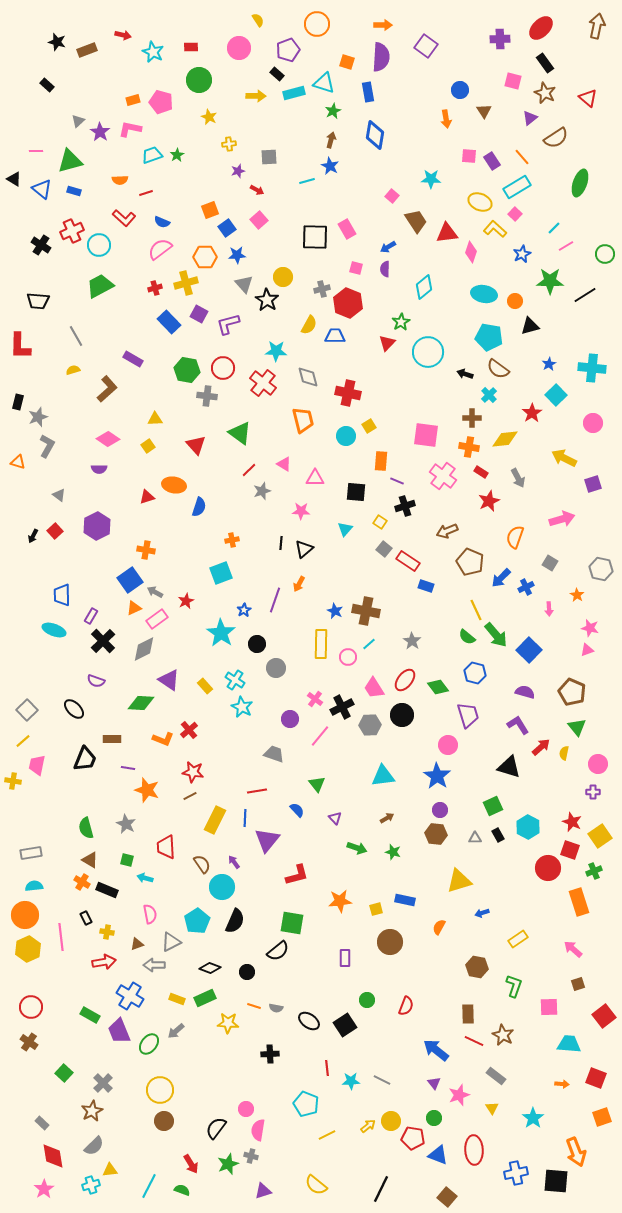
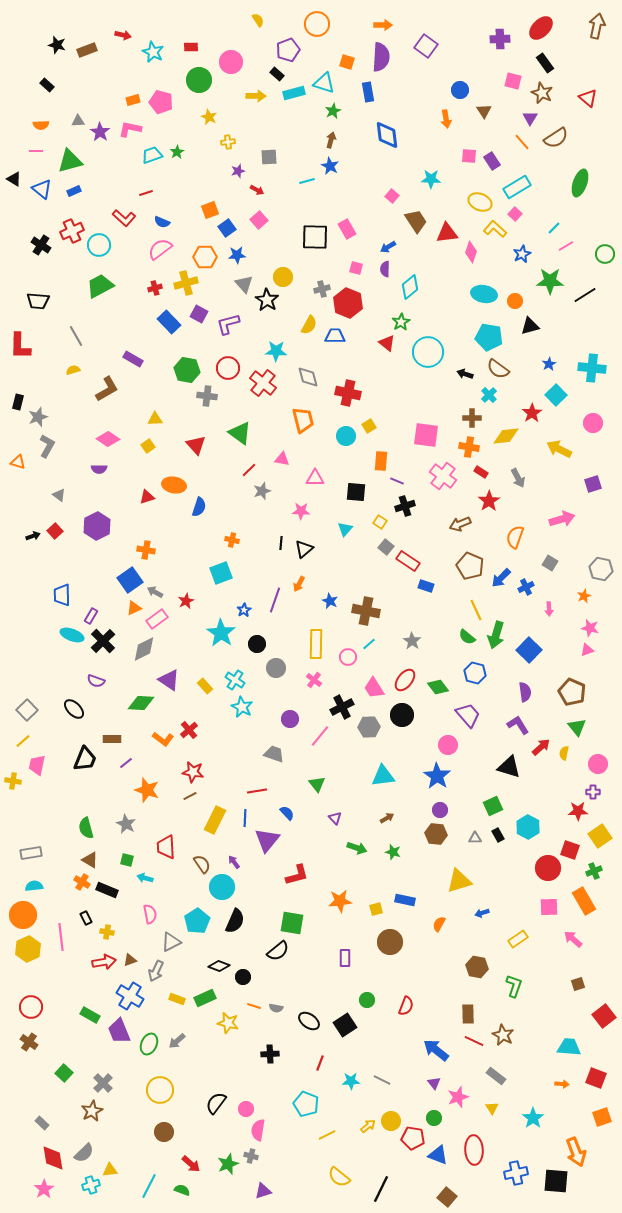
black star at (57, 42): moved 3 px down
pink circle at (239, 48): moved 8 px left, 14 px down
brown star at (545, 93): moved 3 px left
purple triangle at (530, 118): rotated 21 degrees counterclockwise
gray triangle at (78, 121): rotated 40 degrees clockwise
blue diamond at (375, 135): moved 12 px right; rotated 16 degrees counterclockwise
yellow cross at (229, 144): moved 1 px left, 2 px up
green star at (177, 155): moved 3 px up
orange line at (522, 157): moved 15 px up
orange semicircle at (120, 180): moved 79 px left, 55 px up
blue rectangle at (74, 191): rotated 40 degrees counterclockwise
cyan diamond at (424, 287): moved 14 px left
red triangle at (387, 343): rotated 36 degrees counterclockwise
red circle at (223, 368): moved 5 px right
brown L-shape at (107, 389): rotated 12 degrees clockwise
yellow diamond at (505, 439): moved 1 px right, 3 px up
yellow arrow at (564, 458): moved 5 px left, 9 px up
pink triangle at (284, 464): moved 2 px left, 5 px up; rotated 21 degrees counterclockwise
red star at (489, 501): rotated 10 degrees counterclockwise
brown arrow at (447, 531): moved 13 px right, 7 px up
black arrow at (33, 536): rotated 136 degrees counterclockwise
orange cross at (232, 540): rotated 24 degrees clockwise
gray square at (384, 549): moved 2 px right, 2 px up
brown pentagon at (470, 562): moved 4 px down
orange star at (577, 595): moved 7 px right, 1 px down; rotated 16 degrees clockwise
blue star at (335, 611): moved 5 px left, 10 px up
cyan ellipse at (54, 630): moved 18 px right, 5 px down
green arrow at (496, 635): rotated 56 degrees clockwise
yellow rectangle at (321, 644): moved 5 px left
purple semicircle at (525, 692): rotated 66 degrees clockwise
pink cross at (315, 699): moved 1 px left, 19 px up
purple trapezoid at (468, 715): rotated 24 degrees counterclockwise
gray hexagon at (370, 725): moved 1 px left, 2 px down
orange L-shape at (163, 739): rotated 15 degrees clockwise
purple line at (128, 768): moved 2 px left, 5 px up; rotated 48 degrees counterclockwise
blue semicircle at (297, 810): moved 10 px left, 3 px down
red star at (572, 822): moved 6 px right, 11 px up; rotated 24 degrees counterclockwise
orange rectangle at (579, 902): moved 5 px right, 1 px up; rotated 12 degrees counterclockwise
orange circle at (25, 915): moved 2 px left
orange semicircle at (439, 927): moved 3 px up
brown triangle at (137, 944): moved 7 px left, 16 px down
pink arrow at (573, 949): moved 10 px up
gray arrow at (154, 965): moved 2 px right, 6 px down; rotated 65 degrees counterclockwise
black diamond at (210, 968): moved 9 px right, 2 px up
black circle at (247, 972): moved 4 px left, 5 px down
pink square at (549, 1007): moved 100 px up
yellow star at (228, 1023): rotated 10 degrees clockwise
gray arrow at (176, 1031): moved 1 px right, 10 px down
green ellipse at (149, 1044): rotated 15 degrees counterclockwise
cyan trapezoid at (569, 1044): moved 3 px down
red line at (327, 1068): moved 7 px left, 5 px up; rotated 28 degrees clockwise
pink star at (459, 1095): moved 1 px left, 2 px down
brown circle at (164, 1121): moved 11 px down
black semicircle at (216, 1128): moved 25 px up
gray semicircle at (94, 1146): moved 10 px left, 7 px down
red diamond at (53, 1156): moved 2 px down
red arrow at (191, 1164): rotated 18 degrees counterclockwise
yellow semicircle at (316, 1185): moved 23 px right, 8 px up
